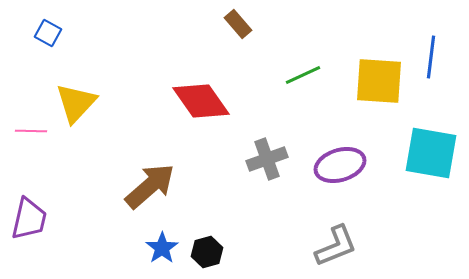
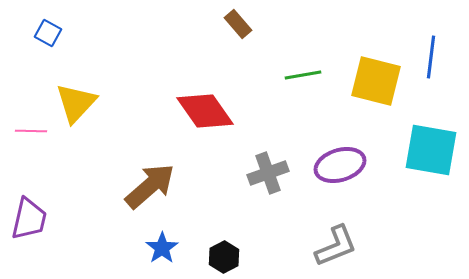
green line: rotated 15 degrees clockwise
yellow square: moved 3 px left; rotated 10 degrees clockwise
red diamond: moved 4 px right, 10 px down
cyan square: moved 3 px up
gray cross: moved 1 px right, 14 px down
black hexagon: moved 17 px right, 5 px down; rotated 12 degrees counterclockwise
